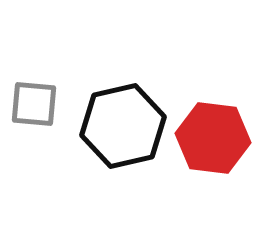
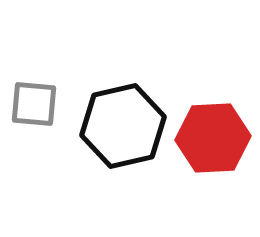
red hexagon: rotated 10 degrees counterclockwise
